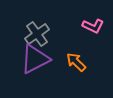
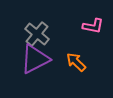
pink L-shape: rotated 15 degrees counterclockwise
gray cross: rotated 15 degrees counterclockwise
